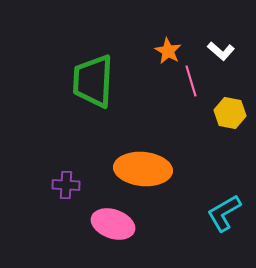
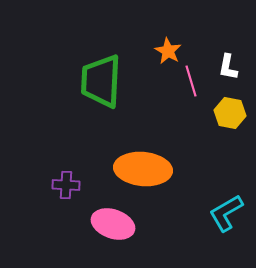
white L-shape: moved 7 px right, 16 px down; rotated 60 degrees clockwise
green trapezoid: moved 8 px right
cyan L-shape: moved 2 px right
